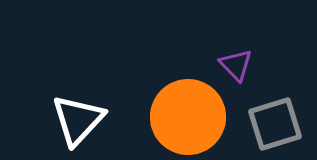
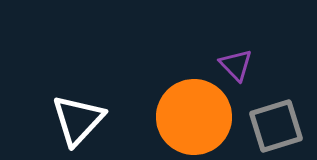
orange circle: moved 6 px right
gray square: moved 1 px right, 2 px down
